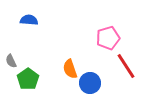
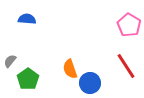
blue semicircle: moved 2 px left, 1 px up
pink pentagon: moved 21 px right, 13 px up; rotated 25 degrees counterclockwise
gray semicircle: moved 1 px left; rotated 64 degrees clockwise
